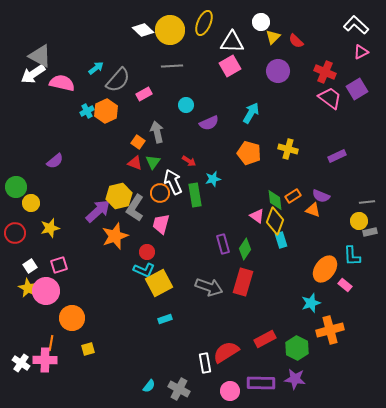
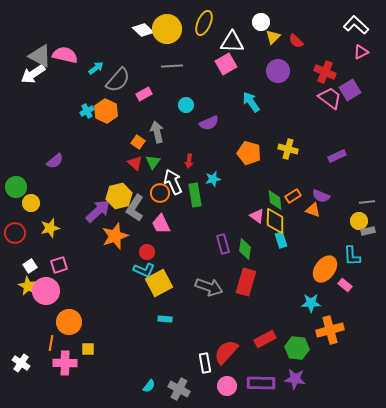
yellow circle at (170, 30): moved 3 px left, 1 px up
pink square at (230, 66): moved 4 px left, 2 px up
pink semicircle at (62, 83): moved 3 px right, 28 px up
purple square at (357, 89): moved 7 px left, 1 px down
orange hexagon at (106, 111): rotated 10 degrees counterclockwise
cyan arrow at (251, 113): moved 11 px up; rotated 65 degrees counterclockwise
red arrow at (189, 161): rotated 64 degrees clockwise
red triangle at (135, 163): rotated 21 degrees clockwise
yellow diamond at (275, 221): rotated 20 degrees counterclockwise
pink trapezoid at (161, 224): rotated 40 degrees counterclockwise
gray rectangle at (370, 232): moved 2 px left, 1 px up
green diamond at (245, 249): rotated 25 degrees counterclockwise
red rectangle at (243, 282): moved 3 px right
yellow star at (28, 288): moved 2 px up
cyan star at (311, 303): rotated 18 degrees clockwise
orange circle at (72, 318): moved 3 px left, 4 px down
cyan rectangle at (165, 319): rotated 24 degrees clockwise
green hexagon at (297, 348): rotated 20 degrees counterclockwise
yellow square at (88, 349): rotated 16 degrees clockwise
red semicircle at (226, 352): rotated 16 degrees counterclockwise
pink cross at (45, 360): moved 20 px right, 3 px down
pink circle at (230, 391): moved 3 px left, 5 px up
